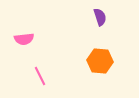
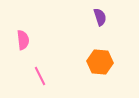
pink semicircle: moved 1 px left, 1 px down; rotated 90 degrees counterclockwise
orange hexagon: moved 1 px down
